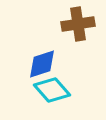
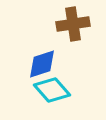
brown cross: moved 5 px left
